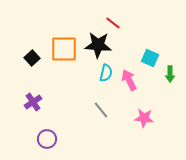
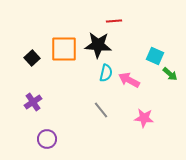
red line: moved 1 px right, 2 px up; rotated 42 degrees counterclockwise
cyan square: moved 5 px right, 2 px up
green arrow: rotated 49 degrees counterclockwise
pink arrow: rotated 35 degrees counterclockwise
